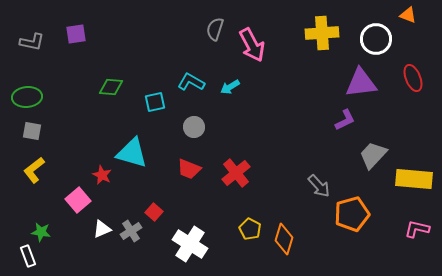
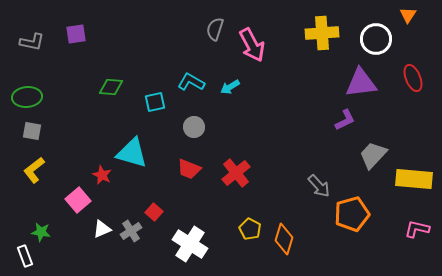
orange triangle: rotated 42 degrees clockwise
white rectangle: moved 3 px left
